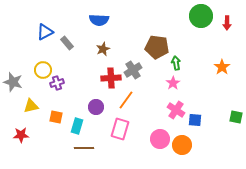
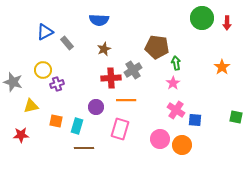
green circle: moved 1 px right, 2 px down
brown star: moved 1 px right
purple cross: moved 1 px down
orange line: rotated 54 degrees clockwise
orange square: moved 4 px down
